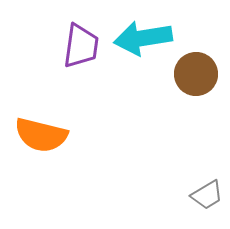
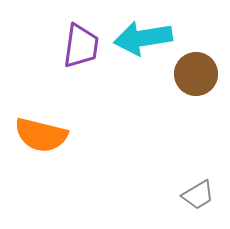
gray trapezoid: moved 9 px left
